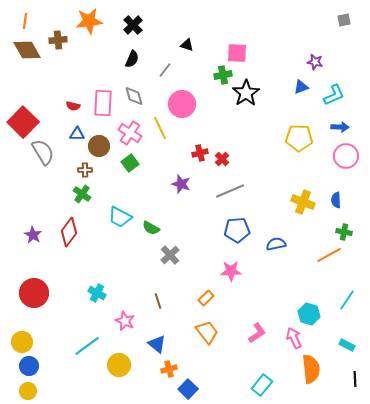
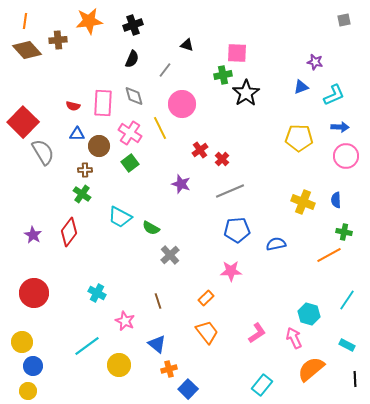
black cross at (133, 25): rotated 24 degrees clockwise
brown diamond at (27, 50): rotated 12 degrees counterclockwise
red cross at (200, 153): moved 3 px up; rotated 21 degrees counterclockwise
blue circle at (29, 366): moved 4 px right
orange semicircle at (311, 369): rotated 124 degrees counterclockwise
